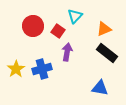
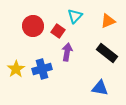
orange triangle: moved 4 px right, 8 px up
